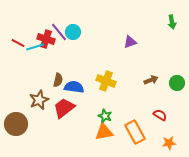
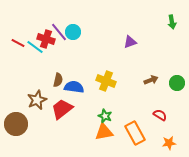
cyan line: rotated 54 degrees clockwise
brown star: moved 2 px left
red trapezoid: moved 2 px left, 1 px down
orange rectangle: moved 1 px down
